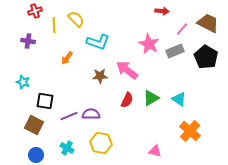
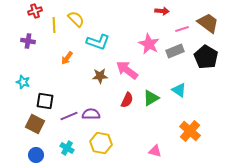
brown trapezoid: rotated 10 degrees clockwise
pink line: rotated 32 degrees clockwise
cyan triangle: moved 9 px up
brown square: moved 1 px right, 1 px up
